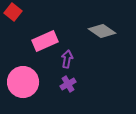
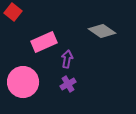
pink rectangle: moved 1 px left, 1 px down
